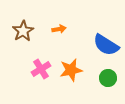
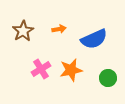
blue semicircle: moved 12 px left, 6 px up; rotated 56 degrees counterclockwise
